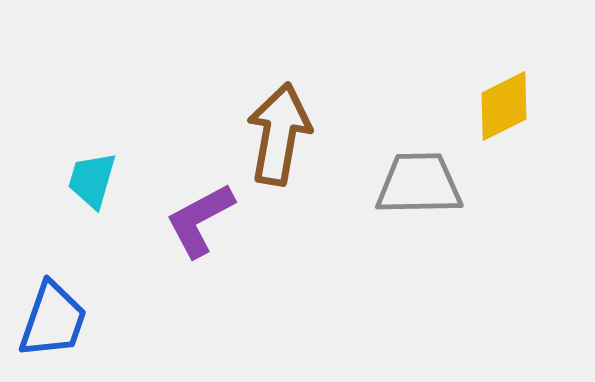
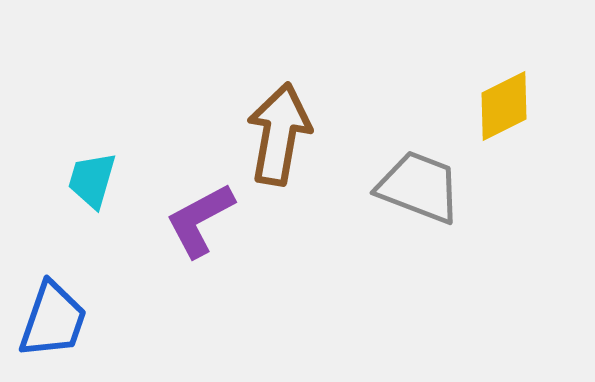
gray trapezoid: moved 3 px down; rotated 22 degrees clockwise
